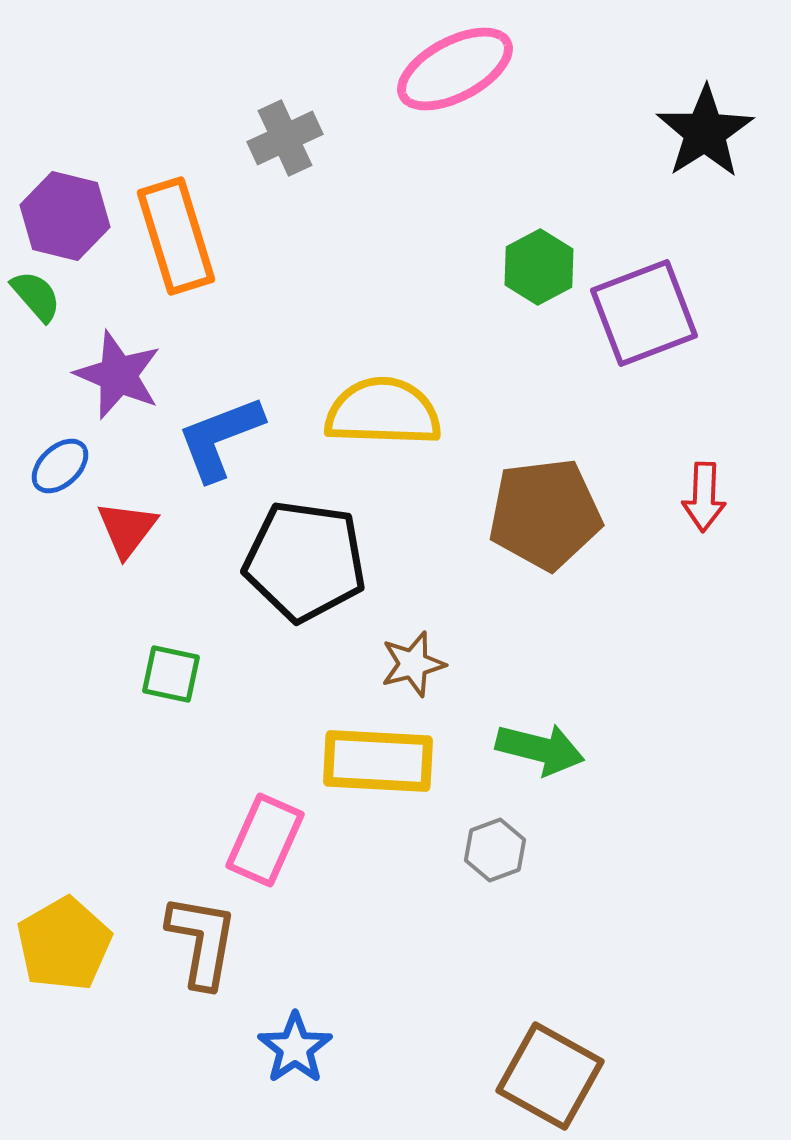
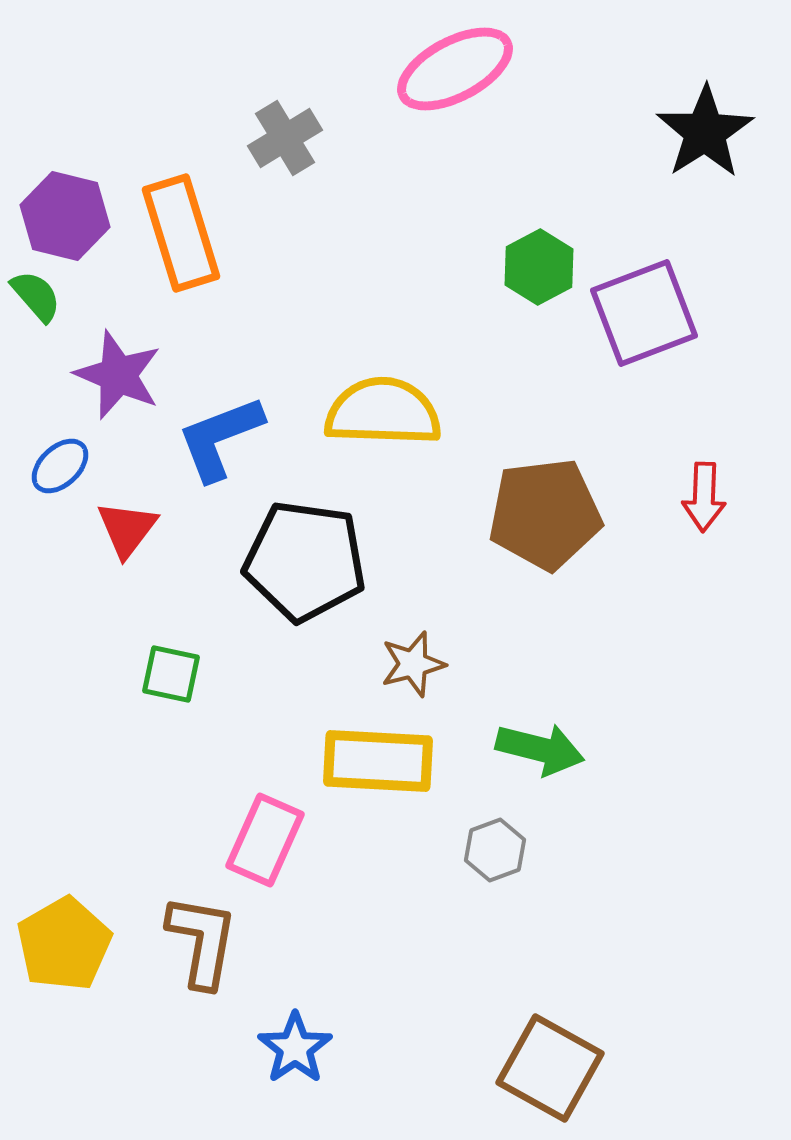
gray cross: rotated 6 degrees counterclockwise
orange rectangle: moved 5 px right, 3 px up
brown square: moved 8 px up
